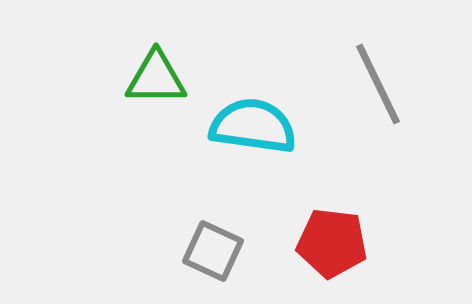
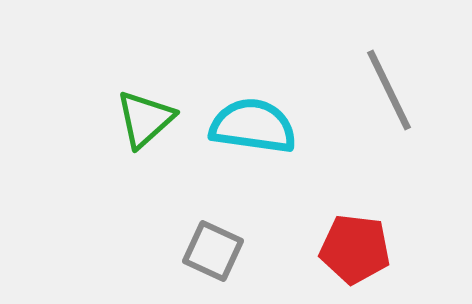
green triangle: moved 11 px left, 41 px down; rotated 42 degrees counterclockwise
gray line: moved 11 px right, 6 px down
red pentagon: moved 23 px right, 6 px down
